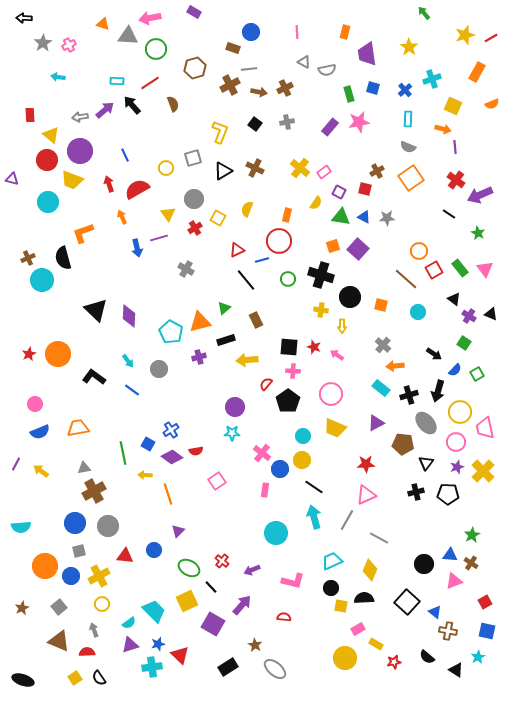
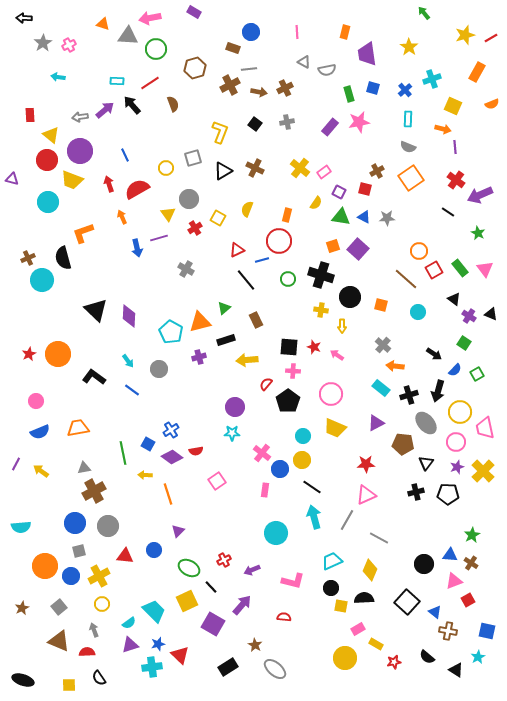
gray circle at (194, 199): moved 5 px left
black line at (449, 214): moved 1 px left, 2 px up
orange arrow at (395, 366): rotated 12 degrees clockwise
pink circle at (35, 404): moved 1 px right, 3 px up
black line at (314, 487): moved 2 px left
red cross at (222, 561): moved 2 px right, 1 px up; rotated 24 degrees clockwise
red square at (485, 602): moved 17 px left, 2 px up
yellow square at (75, 678): moved 6 px left, 7 px down; rotated 32 degrees clockwise
